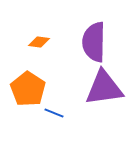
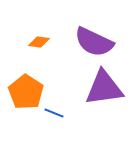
purple semicircle: rotated 66 degrees counterclockwise
orange pentagon: moved 2 px left, 3 px down
